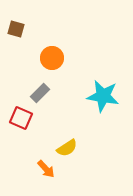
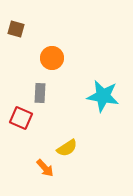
gray rectangle: rotated 42 degrees counterclockwise
orange arrow: moved 1 px left, 1 px up
